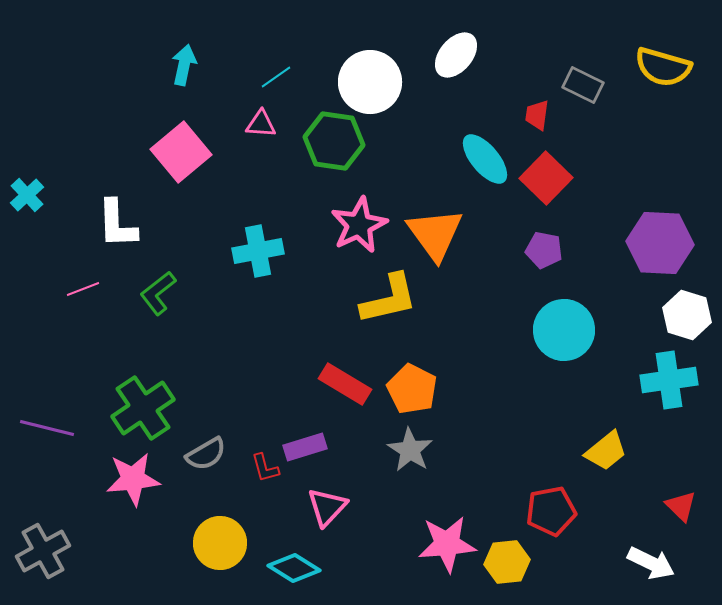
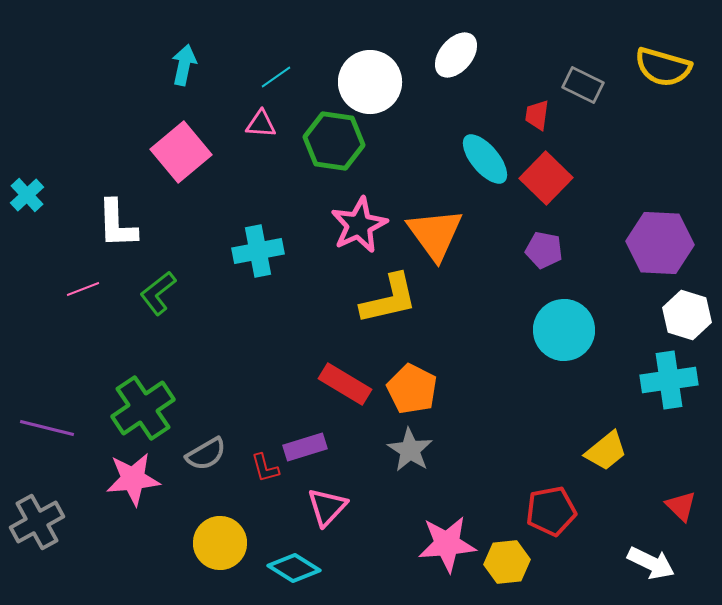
gray cross at (43, 551): moved 6 px left, 29 px up
